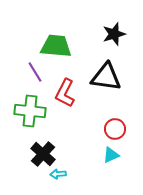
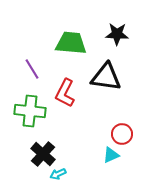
black star: moved 3 px right; rotated 20 degrees clockwise
green trapezoid: moved 15 px right, 3 px up
purple line: moved 3 px left, 3 px up
red circle: moved 7 px right, 5 px down
cyan arrow: rotated 21 degrees counterclockwise
